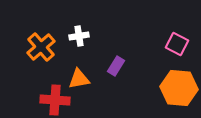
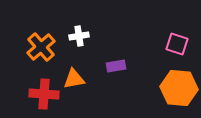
pink square: rotated 10 degrees counterclockwise
purple rectangle: rotated 48 degrees clockwise
orange triangle: moved 5 px left
red cross: moved 11 px left, 6 px up
